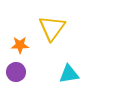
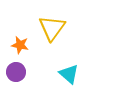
orange star: rotated 12 degrees clockwise
cyan triangle: rotated 50 degrees clockwise
